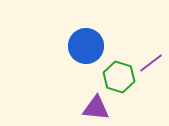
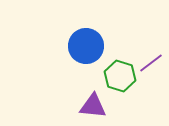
green hexagon: moved 1 px right, 1 px up
purple triangle: moved 3 px left, 2 px up
